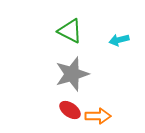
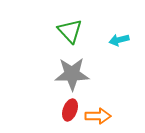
green triangle: rotated 20 degrees clockwise
gray star: rotated 16 degrees clockwise
red ellipse: rotated 75 degrees clockwise
